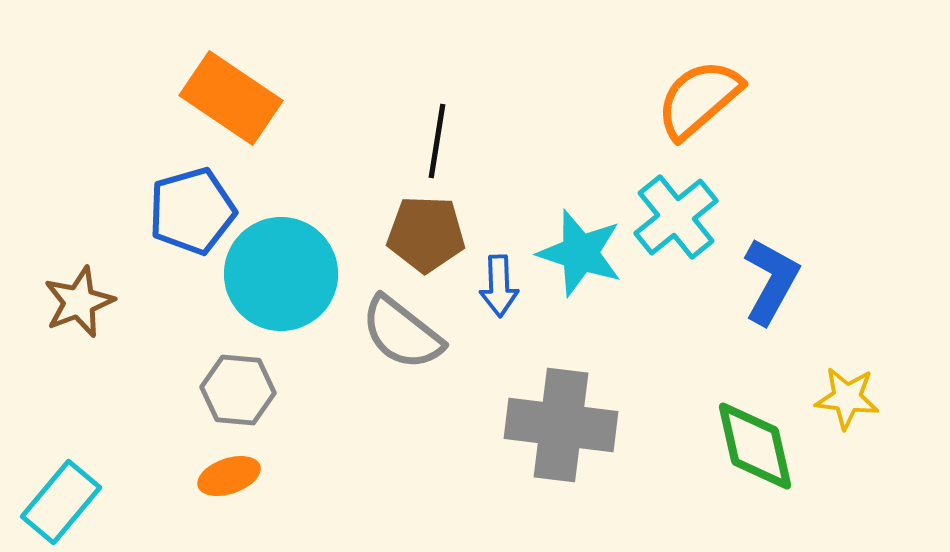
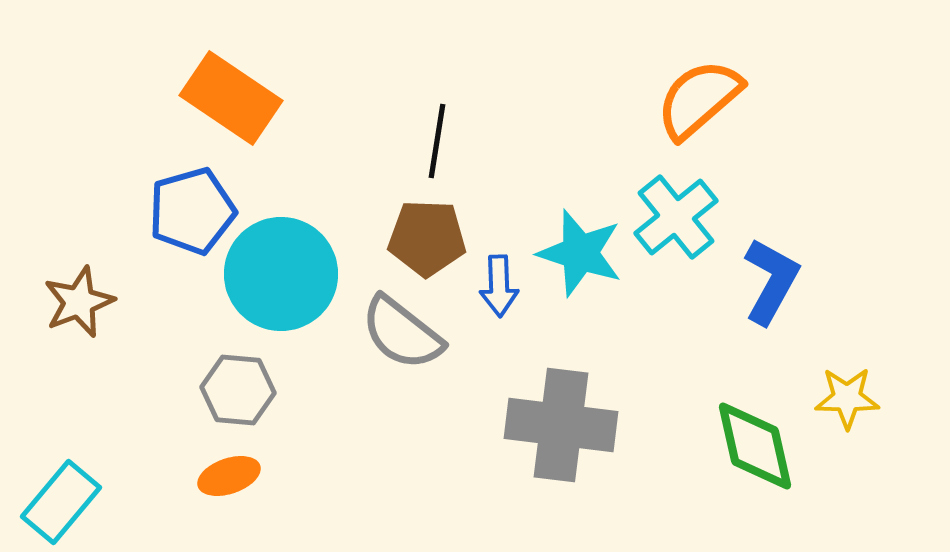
brown pentagon: moved 1 px right, 4 px down
yellow star: rotated 6 degrees counterclockwise
